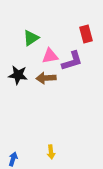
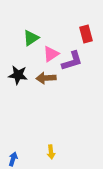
pink triangle: moved 1 px right, 2 px up; rotated 24 degrees counterclockwise
